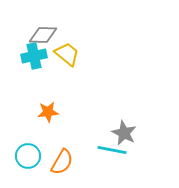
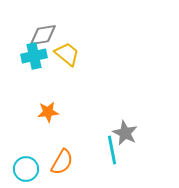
gray diamond: rotated 12 degrees counterclockwise
gray star: moved 1 px right
cyan line: rotated 68 degrees clockwise
cyan circle: moved 2 px left, 13 px down
